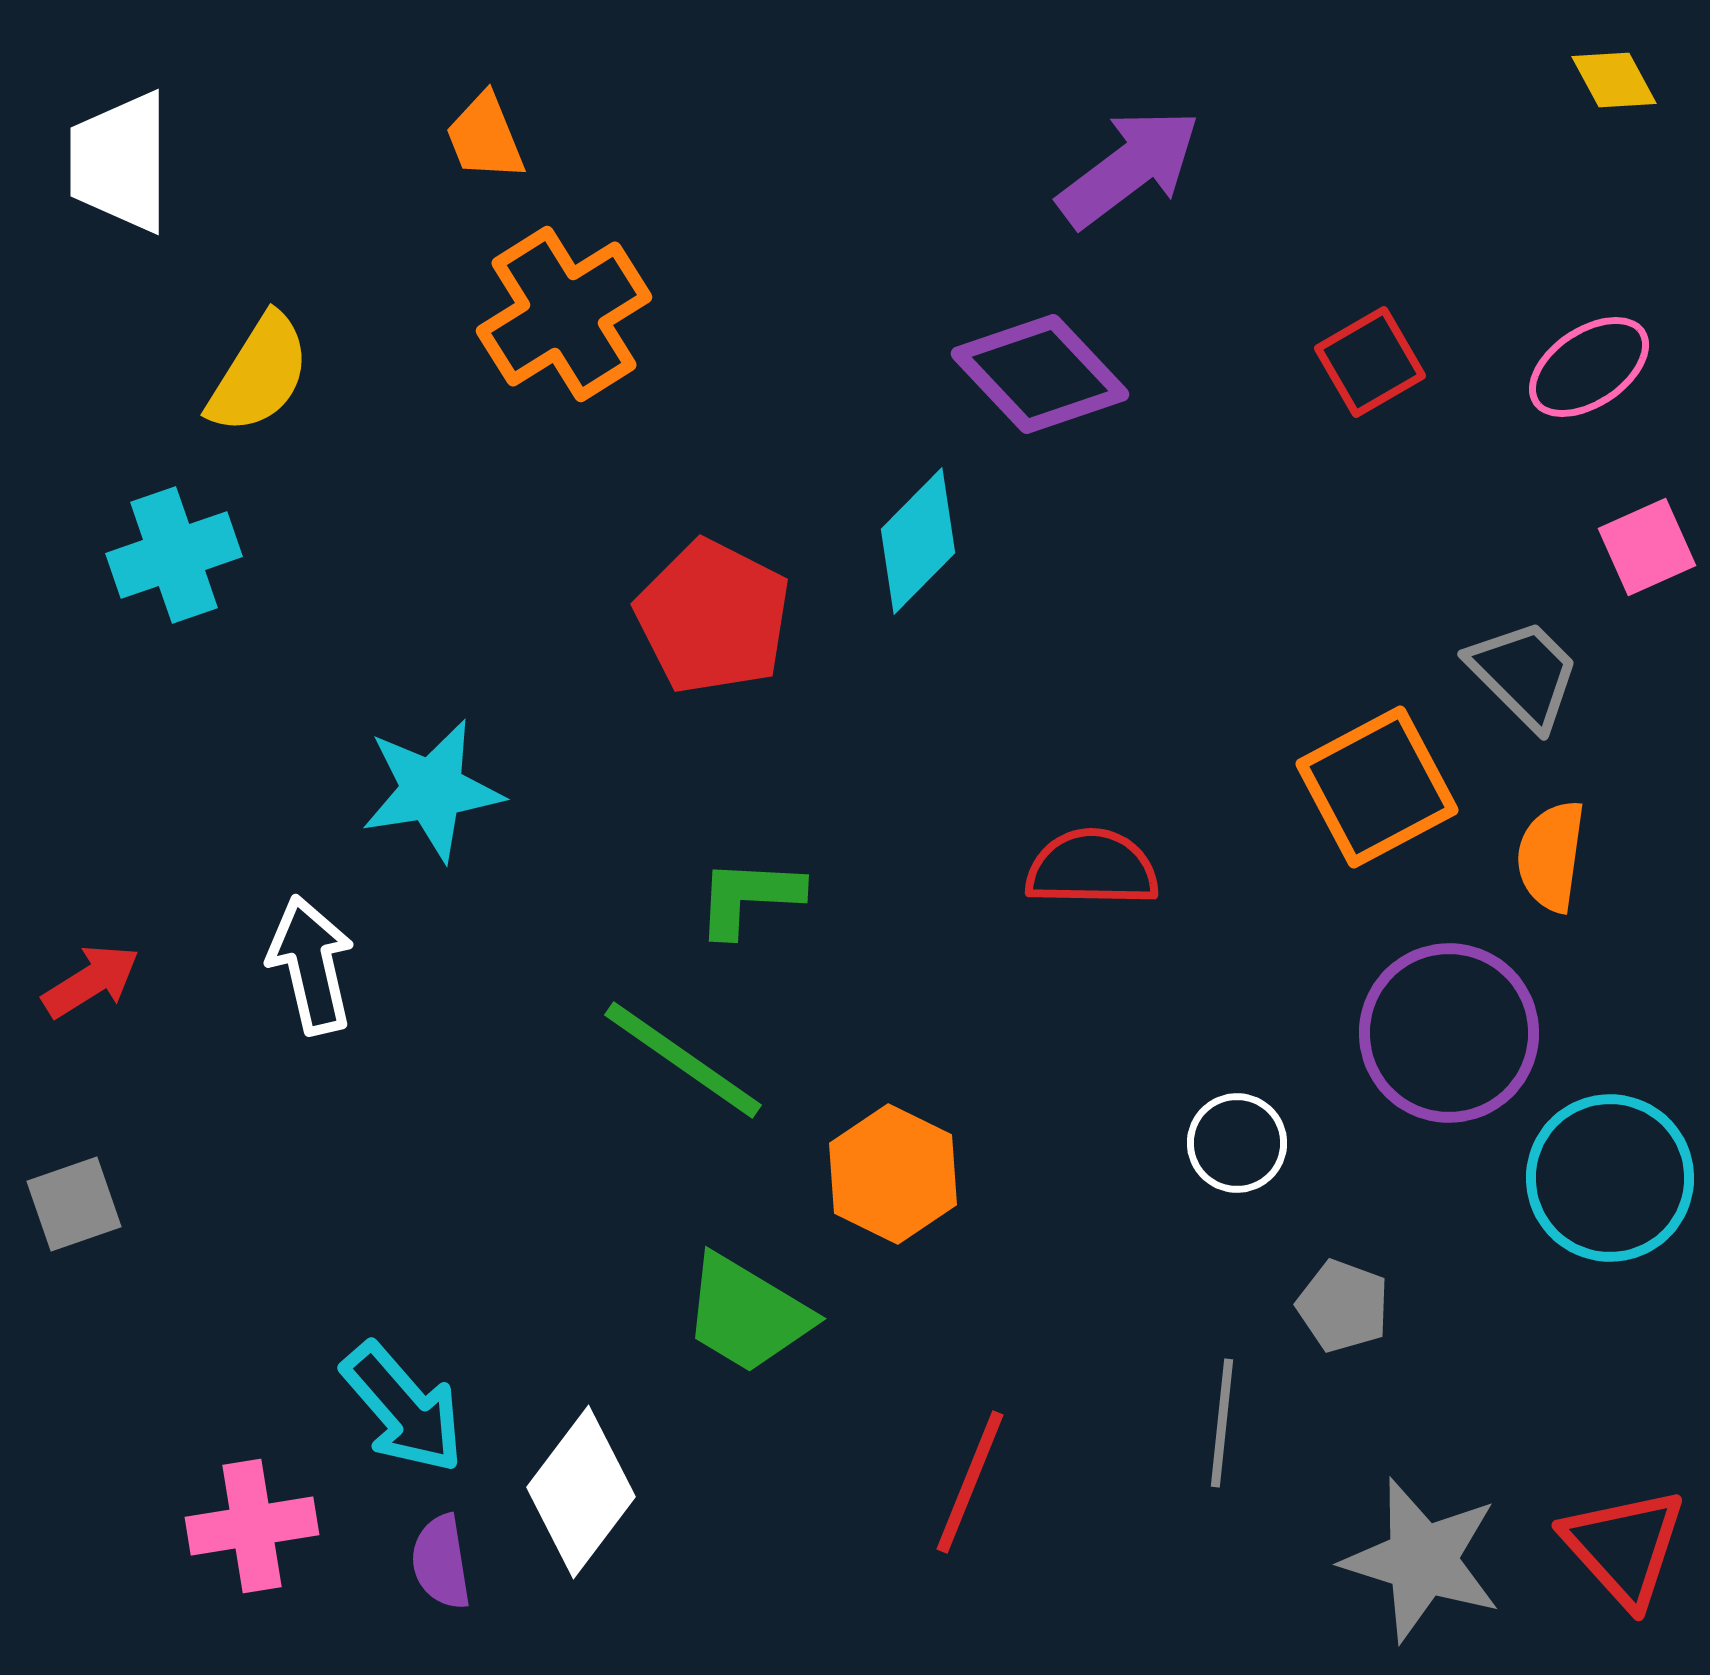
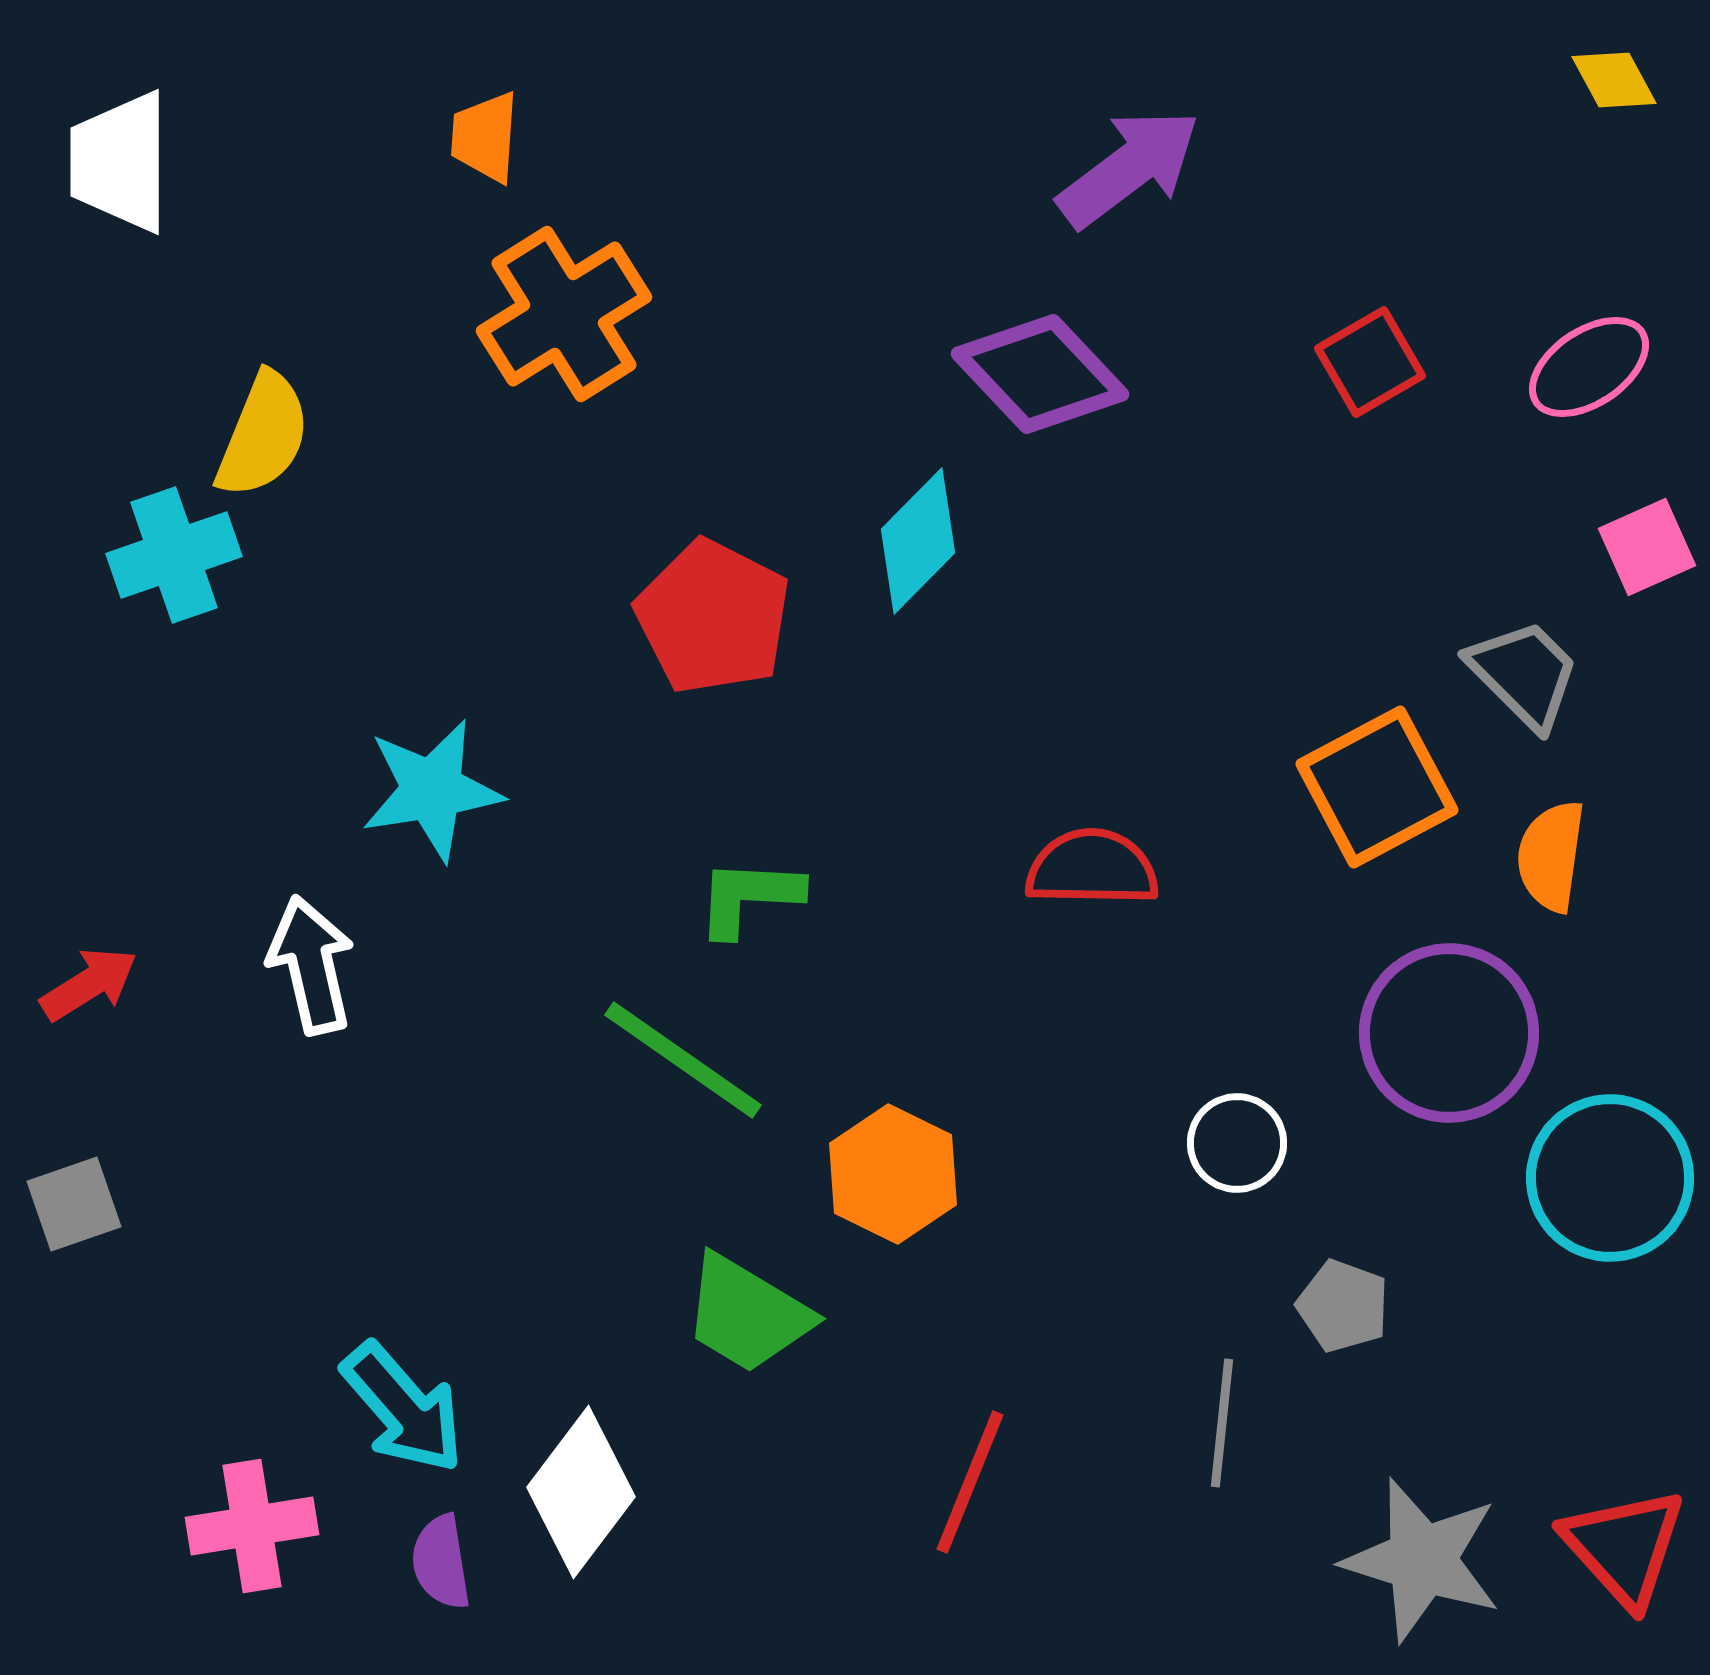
orange trapezoid: rotated 26 degrees clockwise
yellow semicircle: moved 4 px right, 61 px down; rotated 10 degrees counterclockwise
red arrow: moved 2 px left, 3 px down
